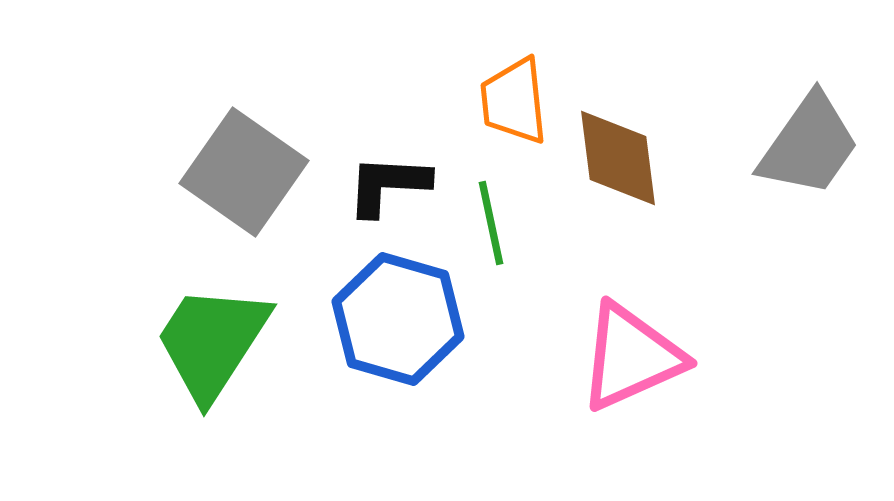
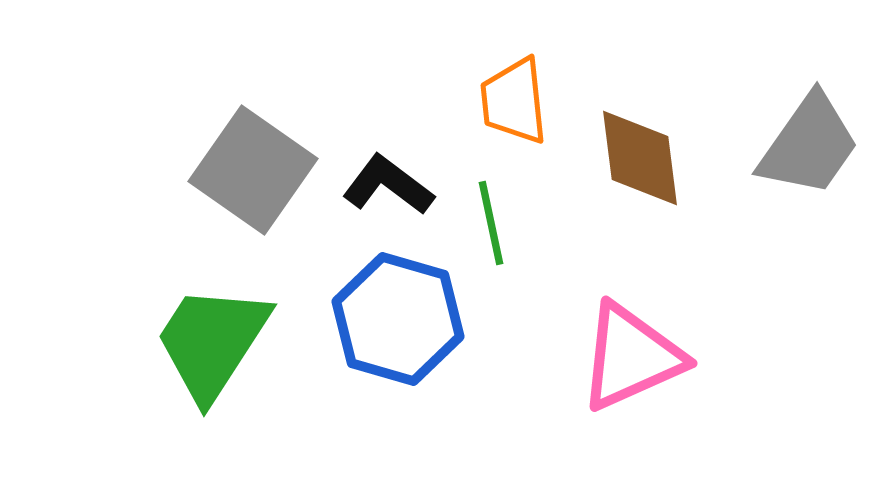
brown diamond: moved 22 px right
gray square: moved 9 px right, 2 px up
black L-shape: rotated 34 degrees clockwise
